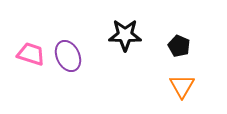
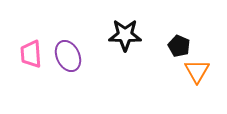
pink trapezoid: rotated 112 degrees counterclockwise
orange triangle: moved 15 px right, 15 px up
